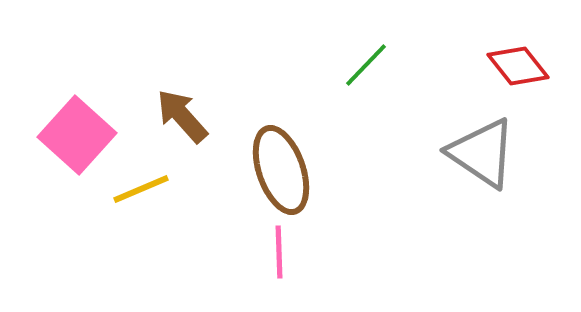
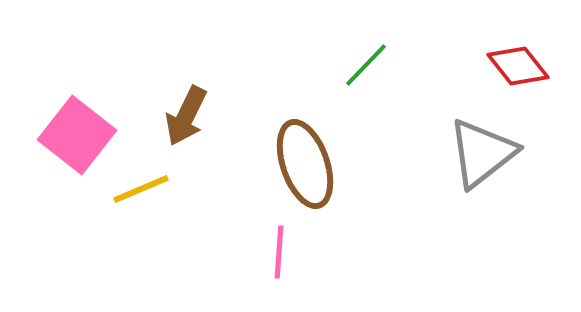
brown arrow: moved 4 px right; rotated 112 degrees counterclockwise
pink square: rotated 4 degrees counterclockwise
gray triangle: rotated 48 degrees clockwise
brown ellipse: moved 24 px right, 6 px up
pink line: rotated 6 degrees clockwise
